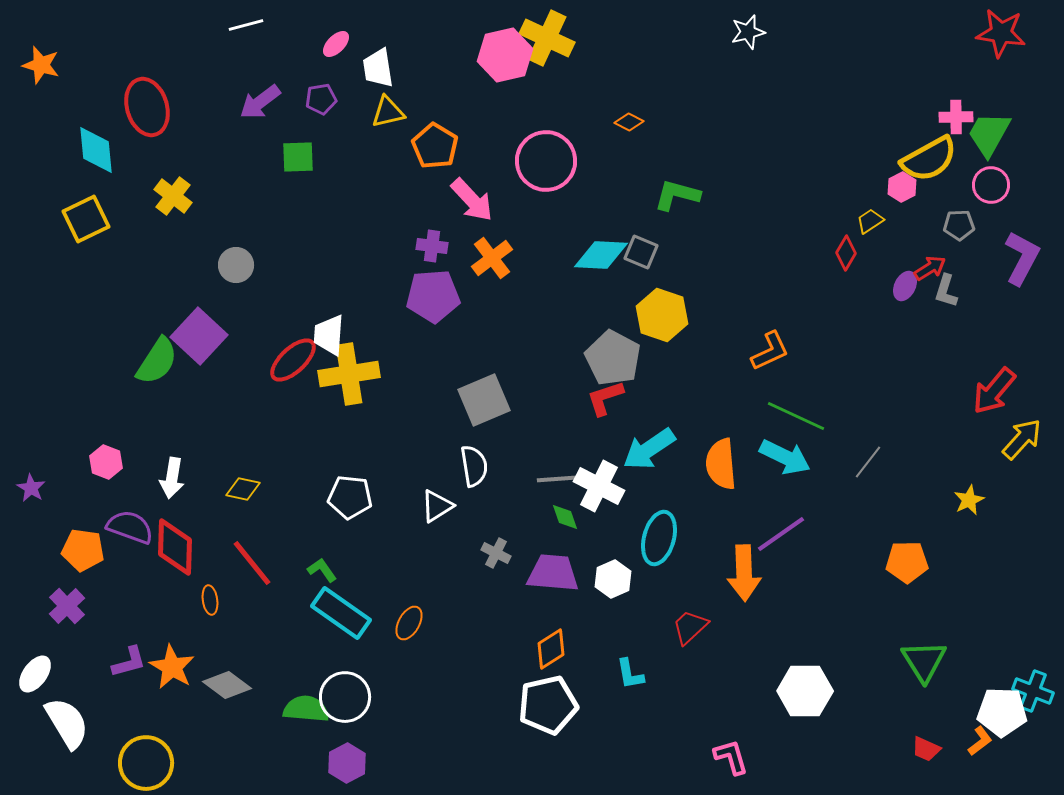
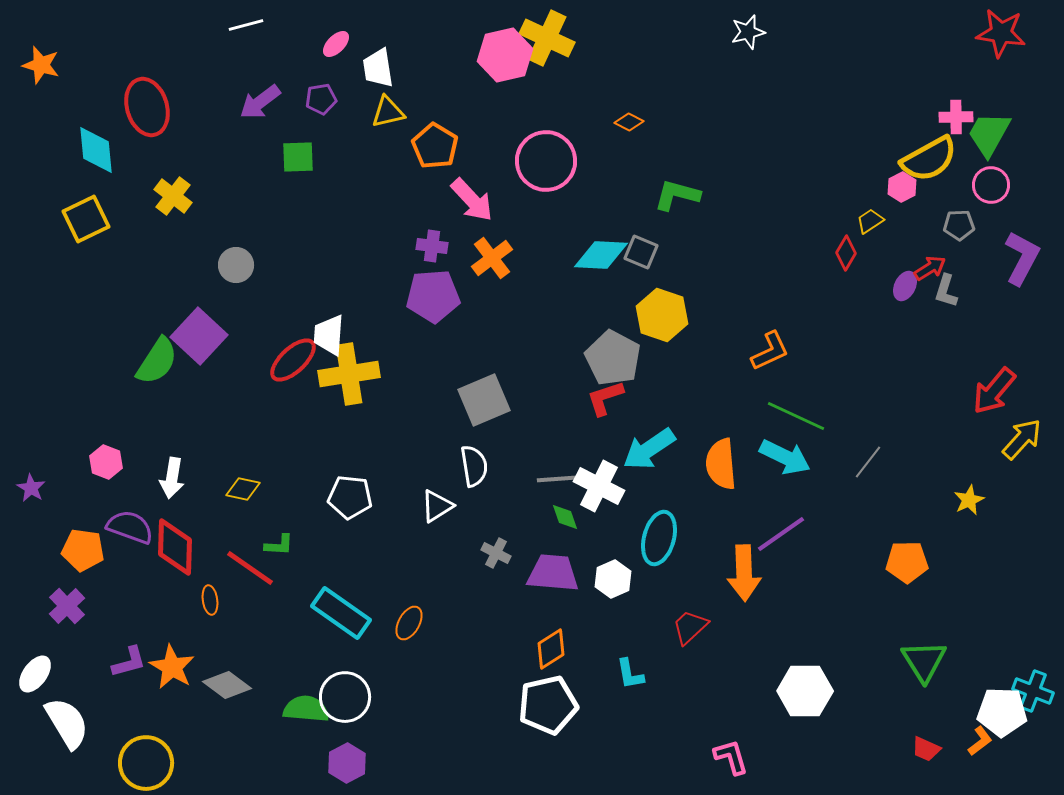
red line at (252, 563): moved 2 px left, 5 px down; rotated 16 degrees counterclockwise
green L-shape at (322, 570): moved 43 px left, 25 px up; rotated 128 degrees clockwise
